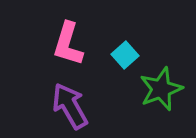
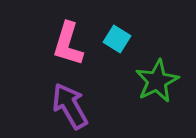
cyan square: moved 8 px left, 16 px up; rotated 16 degrees counterclockwise
green star: moved 4 px left, 8 px up; rotated 6 degrees counterclockwise
